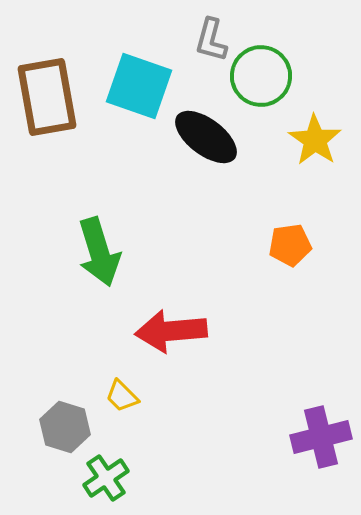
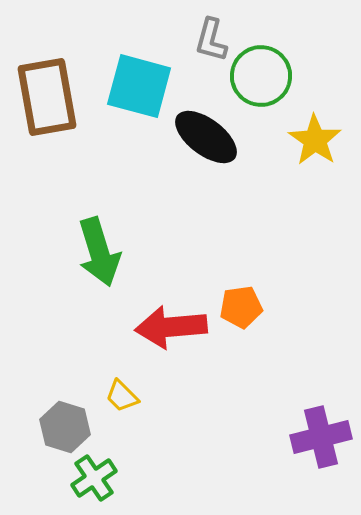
cyan square: rotated 4 degrees counterclockwise
orange pentagon: moved 49 px left, 62 px down
red arrow: moved 4 px up
green cross: moved 12 px left
